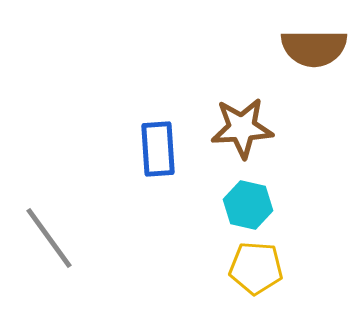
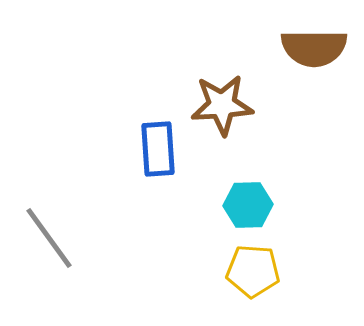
brown star: moved 20 px left, 23 px up
cyan hexagon: rotated 15 degrees counterclockwise
yellow pentagon: moved 3 px left, 3 px down
